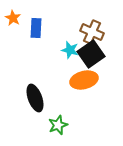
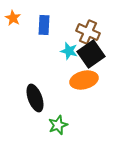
blue rectangle: moved 8 px right, 3 px up
brown cross: moved 4 px left
cyan star: moved 1 px left, 1 px down
